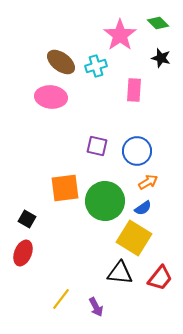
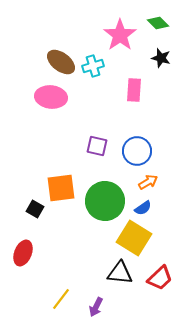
cyan cross: moved 3 px left
orange square: moved 4 px left
black square: moved 8 px right, 10 px up
red trapezoid: rotated 8 degrees clockwise
purple arrow: rotated 54 degrees clockwise
